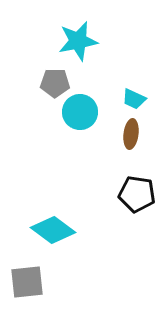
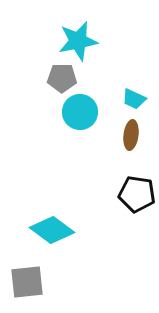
gray pentagon: moved 7 px right, 5 px up
brown ellipse: moved 1 px down
cyan diamond: moved 1 px left
